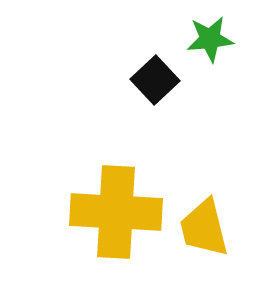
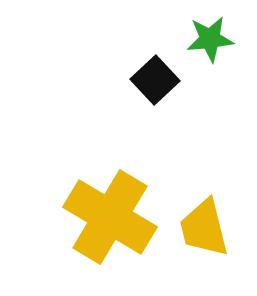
yellow cross: moved 6 px left, 5 px down; rotated 28 degrees clockwise
